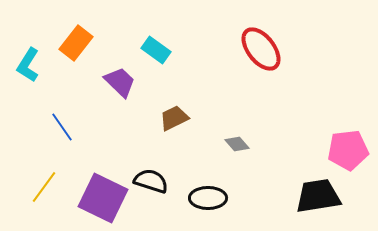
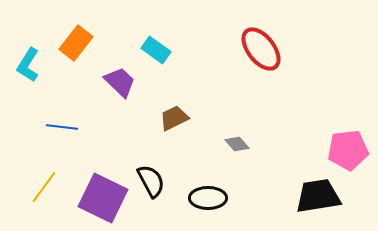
blue line: rotated 48 degrees counterclockwise
black semicircle: rotated 44 degrees clockwise
